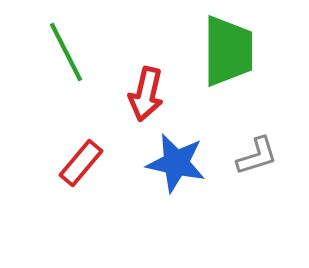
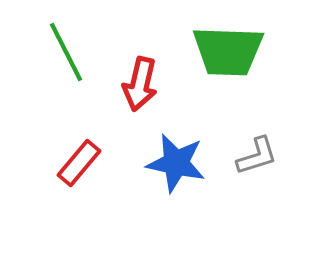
green trapezoid: rotated 92 degrees clockwise
red arrow: moved 6 px left, 10 px up
red rectangle: moved 2 px left
